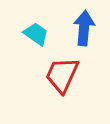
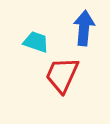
cyan trapezoid: moved 8 px down; rotated 16 degrees counterclockwise
